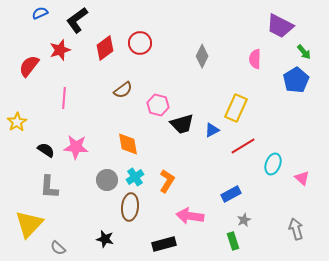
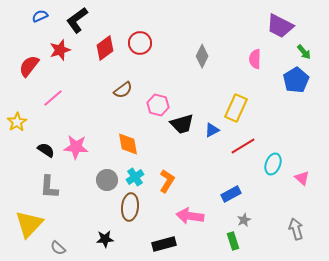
blue semicircle: moved 3 px down
pink line: moved 11 px left; rotated 45 degrees clockwise
black star: rotated 18 degrees counterclockwise
